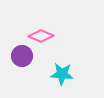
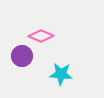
cyan star: moved 1 px left
